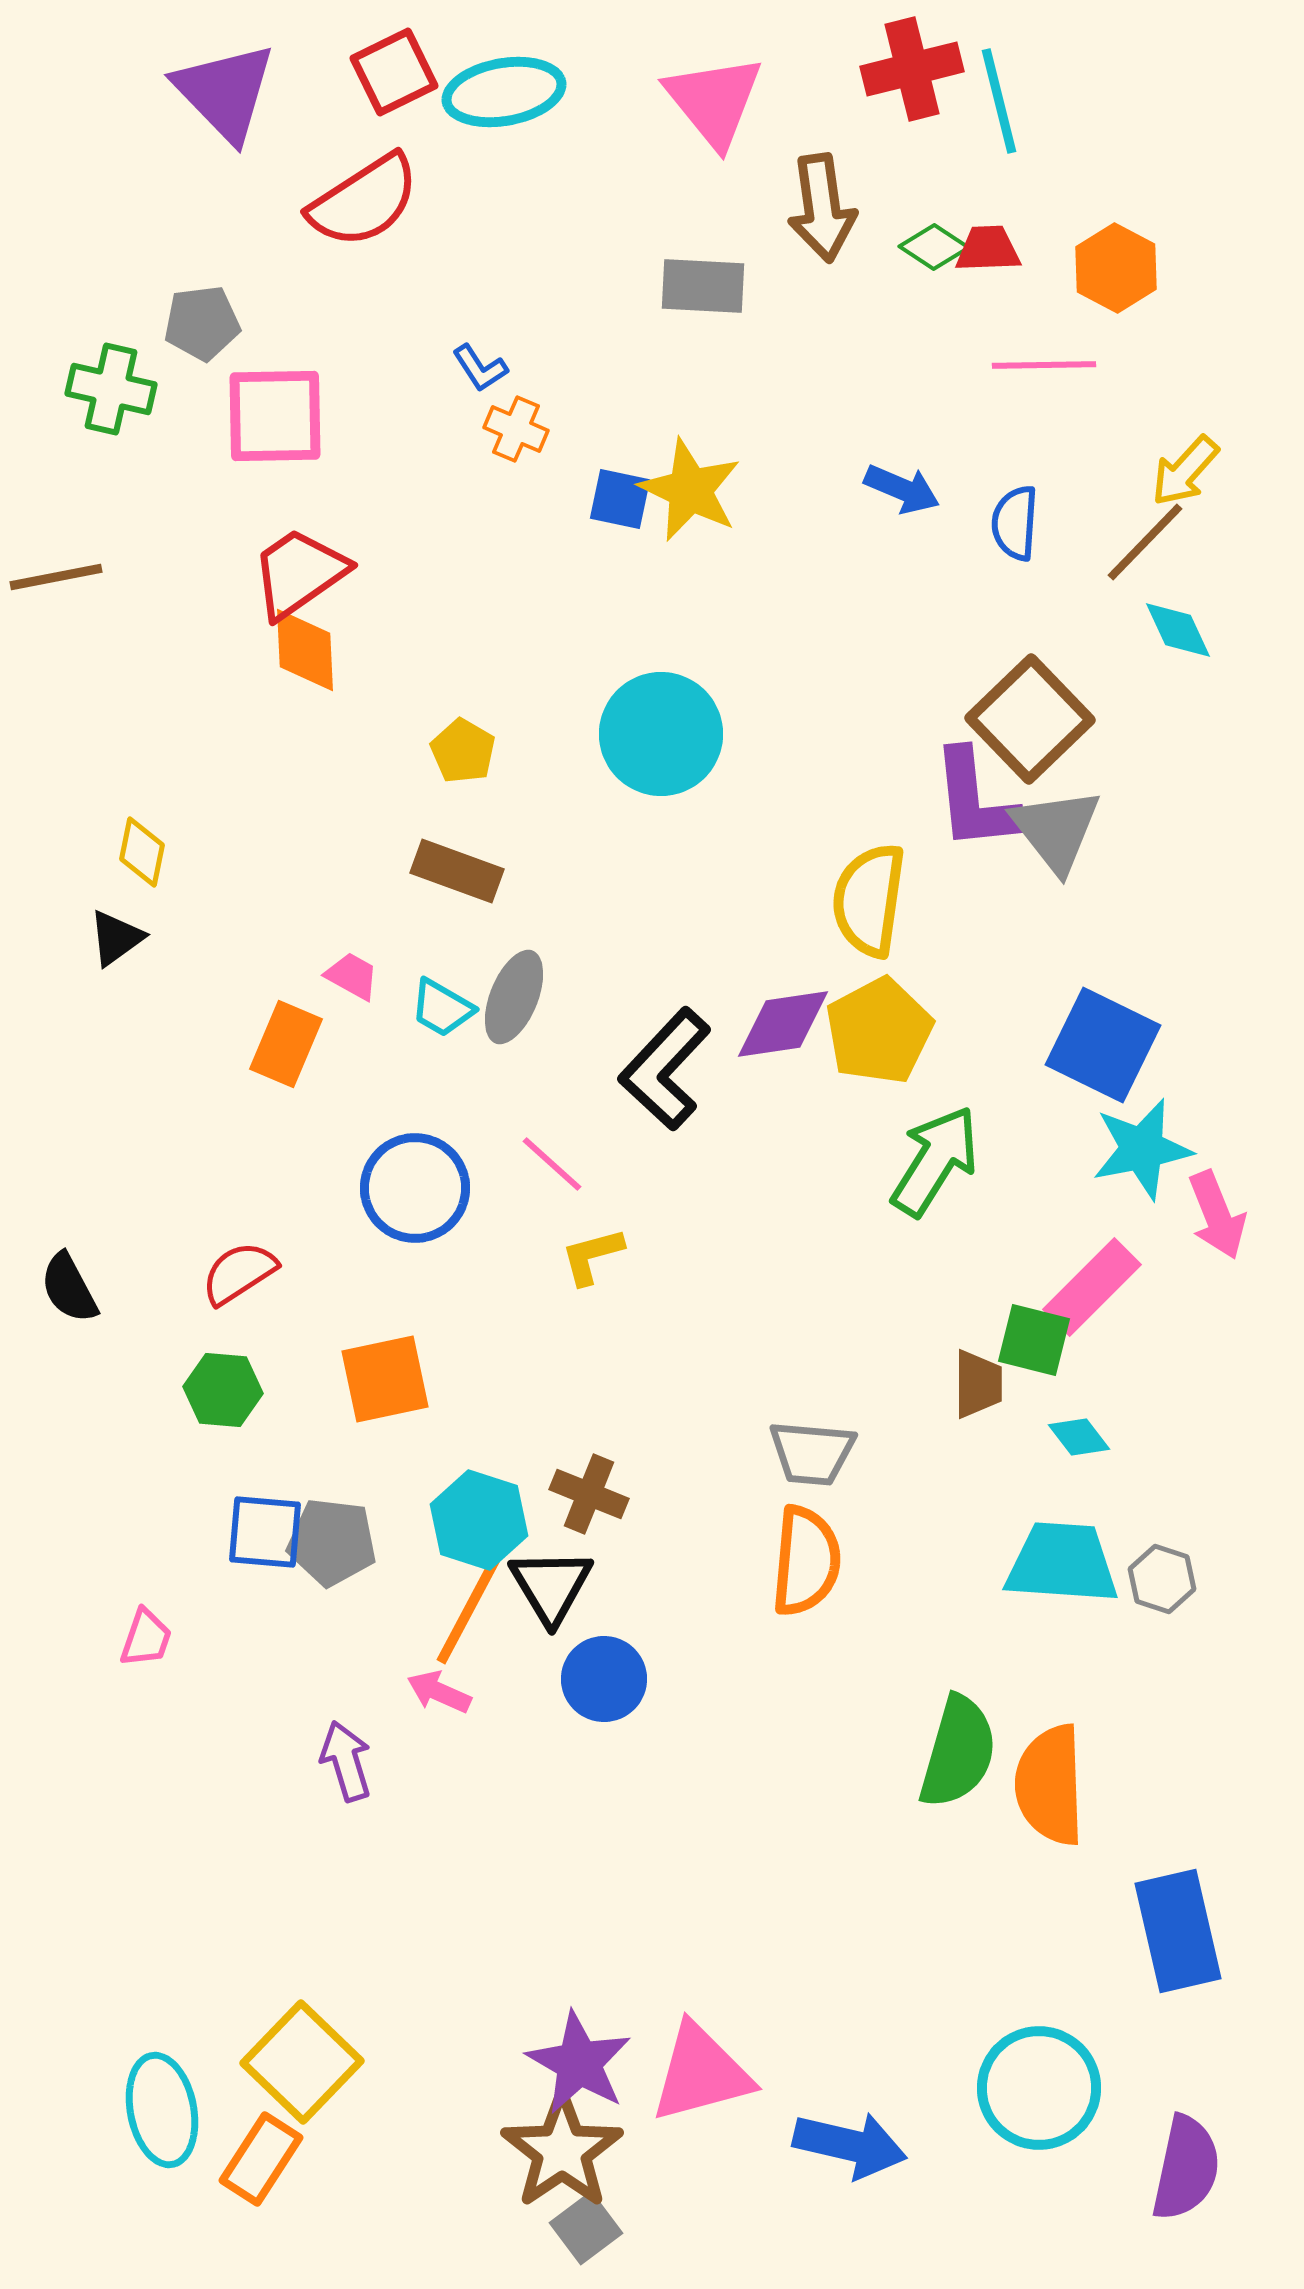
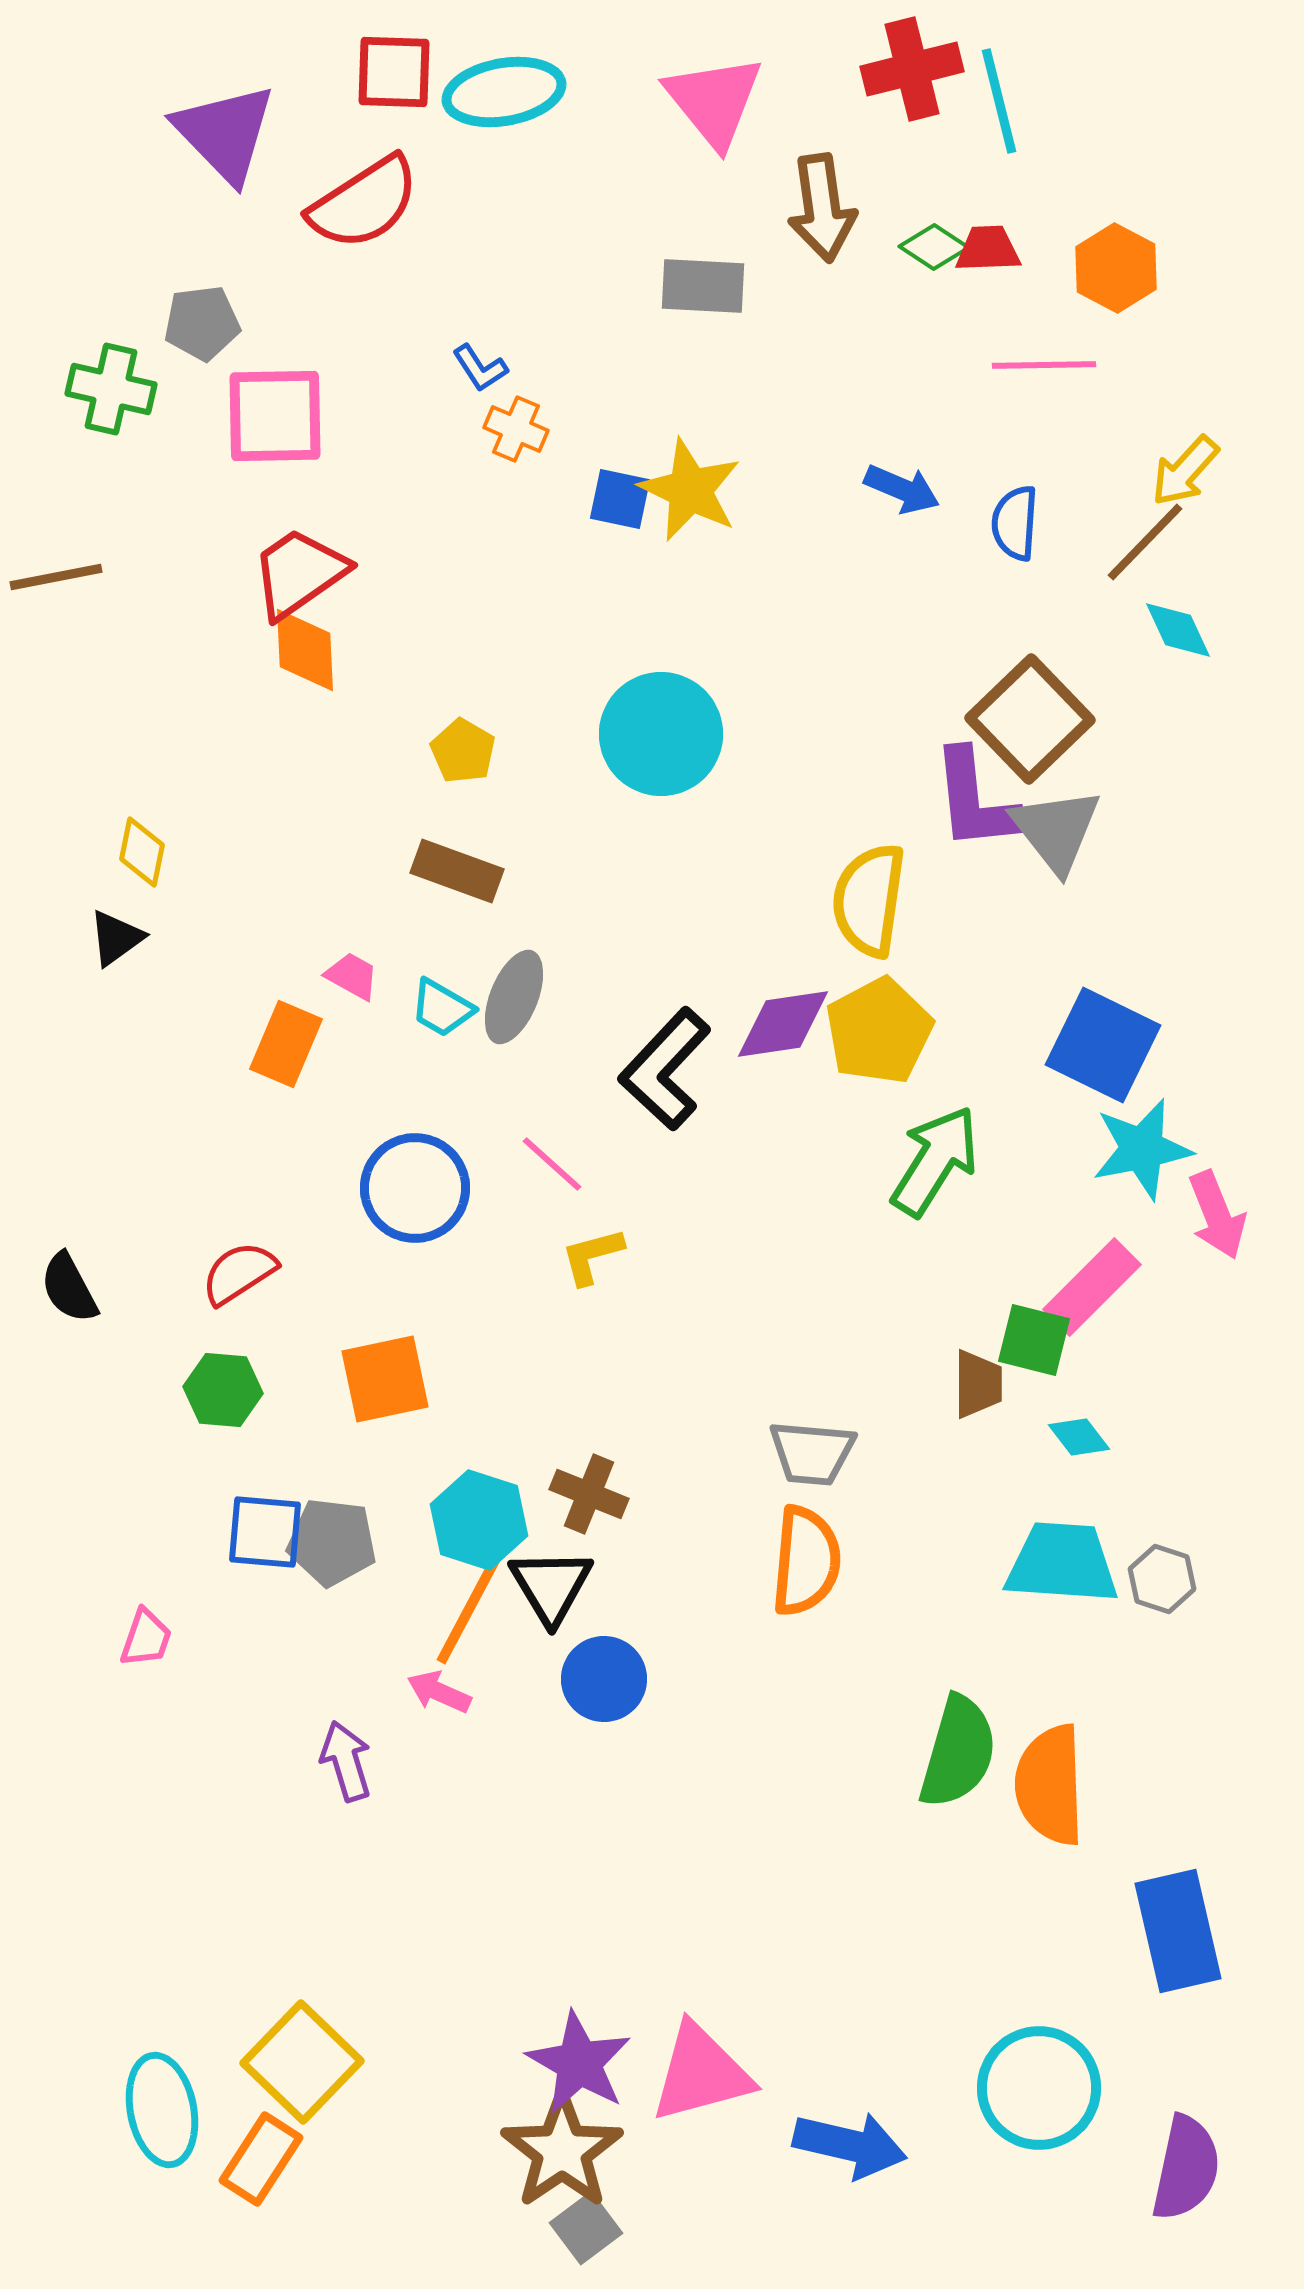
red square at (394, 72): rotated 28 degrees clockwise
purple triangle at (225, 92): moved 41 px down
red semicircle at (364, 201): moved 2 px down
